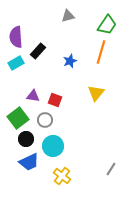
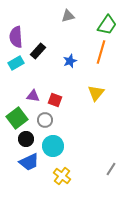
green square: moved 1 px left
